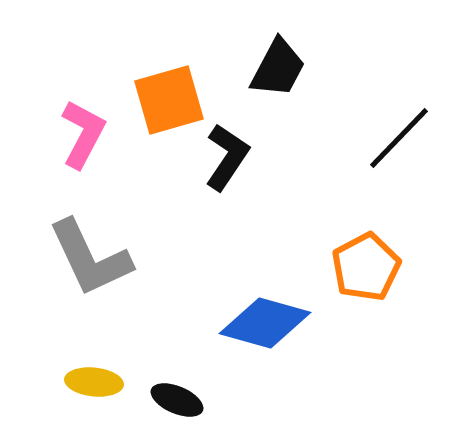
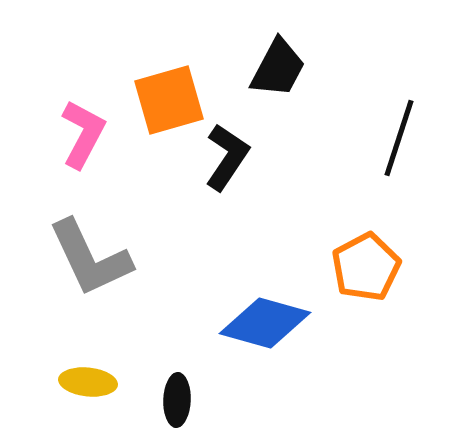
black line: rotated 26 degrees counterclockwise
yellow ellipse: moved 6 px left
black ellipse: rotated 69 degrees clockwise
